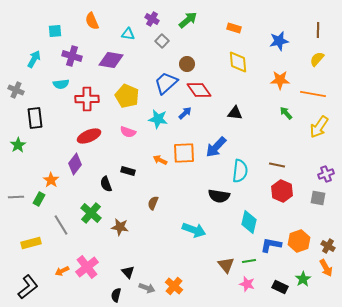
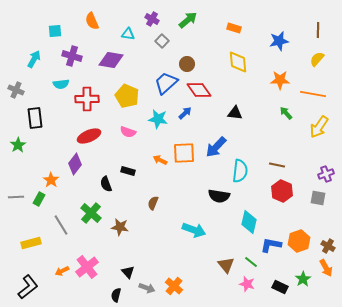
green line at (249, 261): moved 2 px right, 1 px down; rotated 48 degrees clockwise
